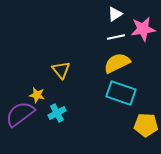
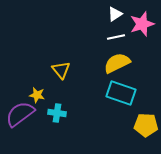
pink star: moved 1 px left, 5 px up; rotated 10 degrees counterclockwise
cyan cross: rotated 36 degrees clockwise
